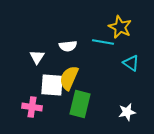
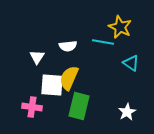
green rectangle: moved 1 px left, 2 px down
white star: rotated 18 degrees counterclockwise
